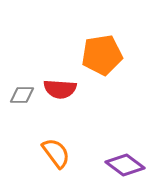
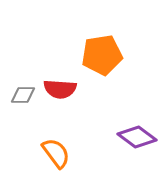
gray diamond: moved 1 px right
purple diamond: moved 12 px right, 28 px up
